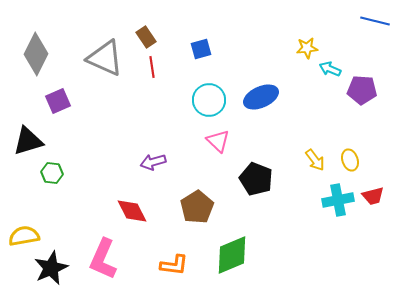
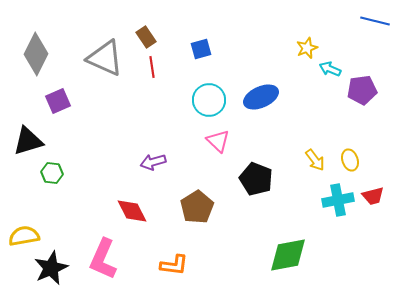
yellow star: rotated 15 degrees counterclockwise
purple pentagon: rotated 12 degrees counterclockwise
green diamond: moved 56 px right; rotated 12 degrees clockwise
